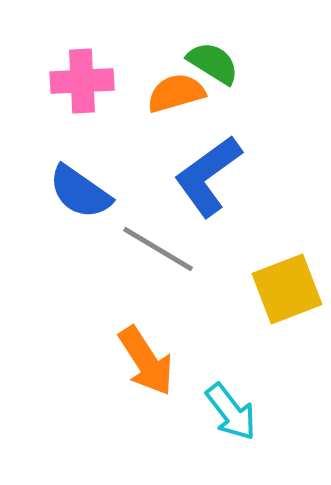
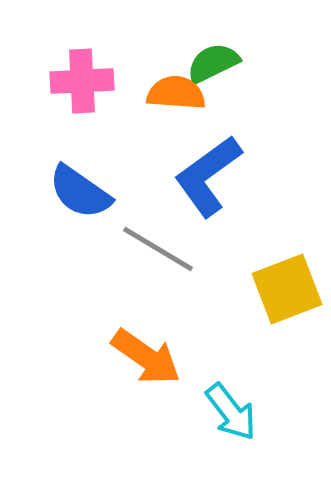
green semicircle: rotated 58 degrees counterclockwise
orange semicircle: rotated 20 degrees clockwise
orange arrow: moved 4 px up; rotated 22 degrees counterclockwise
